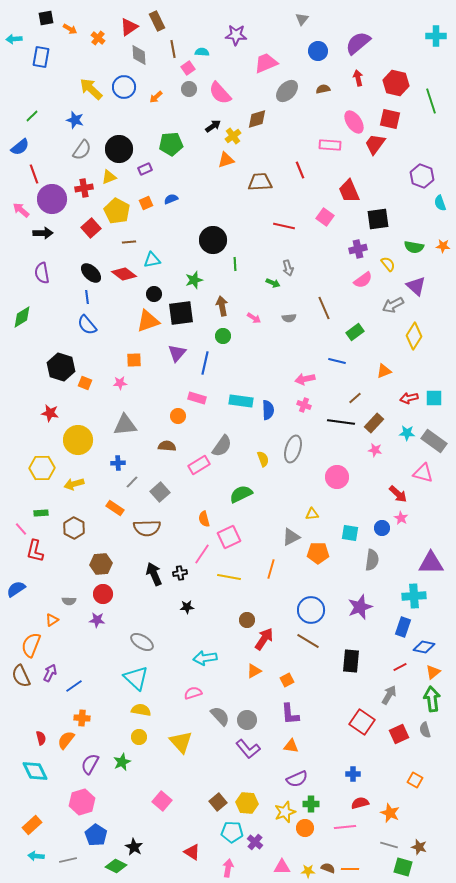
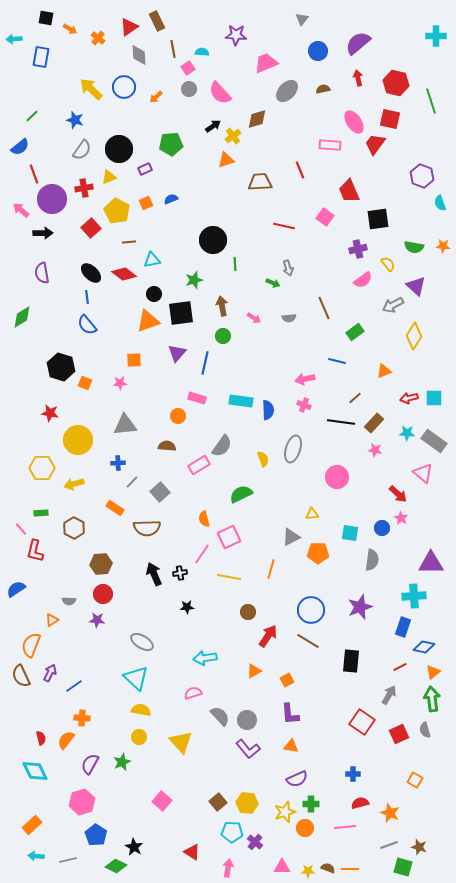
black square at (46, 18): rotated 21 degrees clockwise
pink triangle at (423, 473): rotated 25 degrees clockwise
brown circle at (247, 620): moved 1 px right, 8 px up
red arrow at (264, 639): moved 4 px right, 3 px up
gray line at (389, 845): rotated 36 degrees counterclockwise
